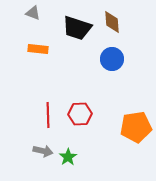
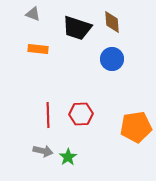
gray triangle: moved 1 px down
red hexagon: moved 1 px right
